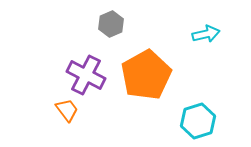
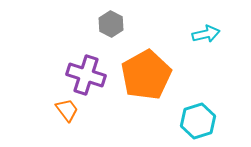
gray hexagon: rotated 10 degrees counterclockwise
purple cross: rotated 9 degrees counterclockwise
